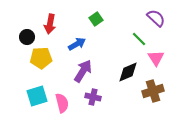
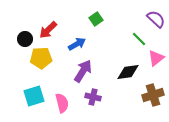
purple semicircle: moved 1 px down
red arrow: moved 2 px left, 6 px down; rotated 36 degrees clockwise
black circle: moved 2 px left, 2 px down
pink triangle: rotated 24 degrees clockwise
black diamond: rotated 15 degrees clockwise
brown cross: moved 4 px down
cyan square: moved 3 px left
